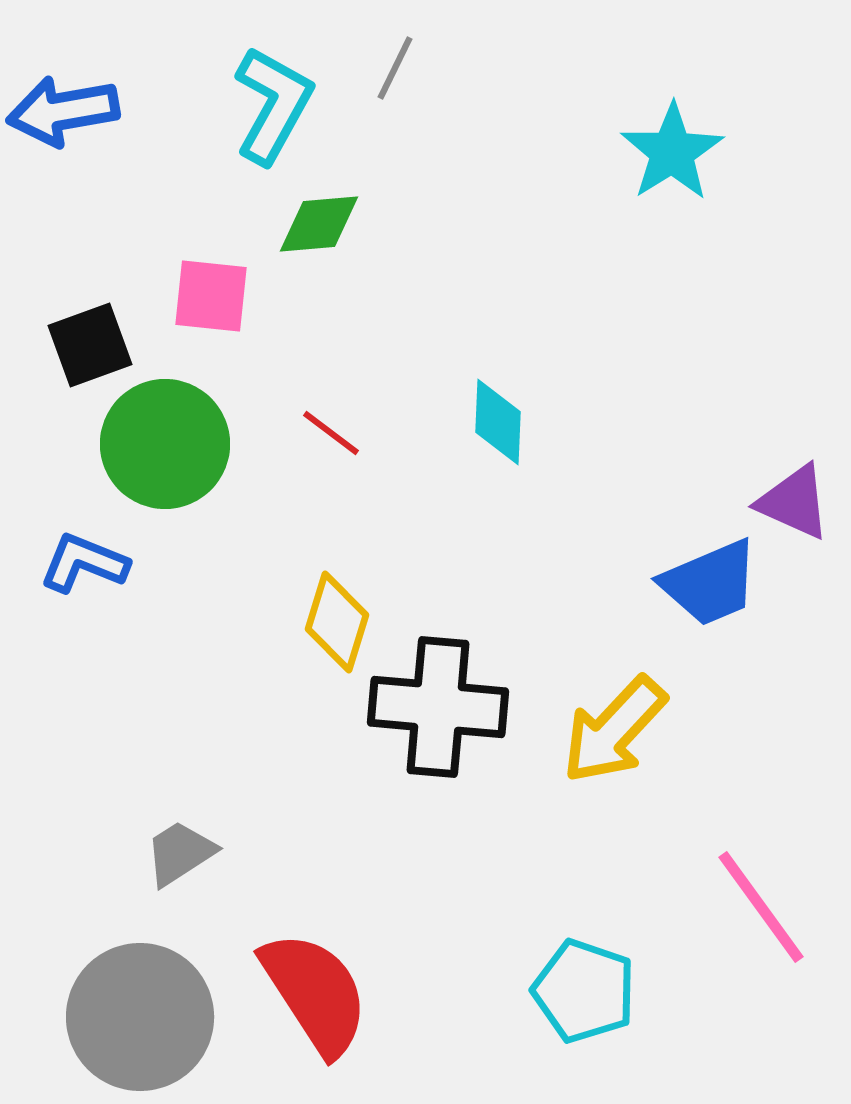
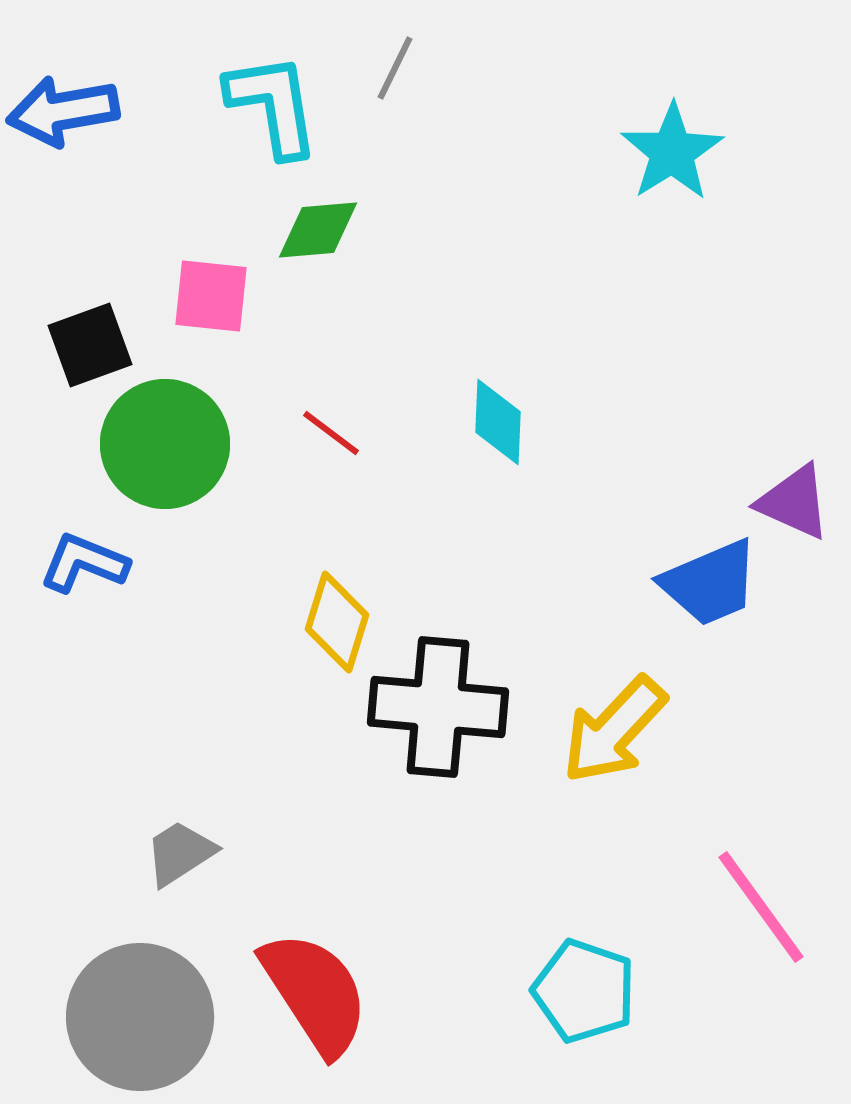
cyan L-shape: rotated 38 degrees counterclockwise
green diamond: moved 1 px left, 6 px down
